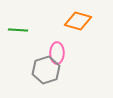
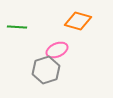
green line: moved 1 px left, 3 px up
pink ellipse: moved 3 px up; rotated 65 degrees clockwise
